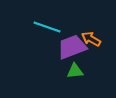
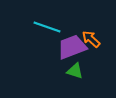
orange arrow: rotated 12 degrees clockwise
green triangle: rotated 24 degrees clockwise
